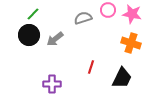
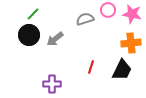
gray semicircle: moved 2 px right, 1 px down
orange cross: rotated 24 degrees counterclockwise
black trapezoid: moved 8 px up
